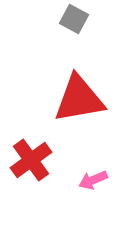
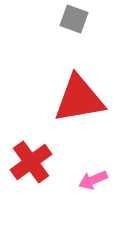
gray square: rotated 8 degrees counterclockwise
red cross: moved 2 px down
